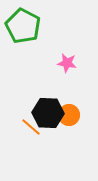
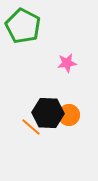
pink star: rotated 18 degrees counterclockwise
